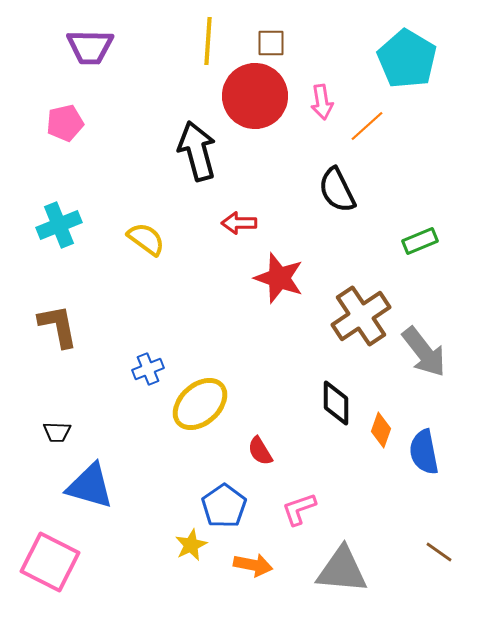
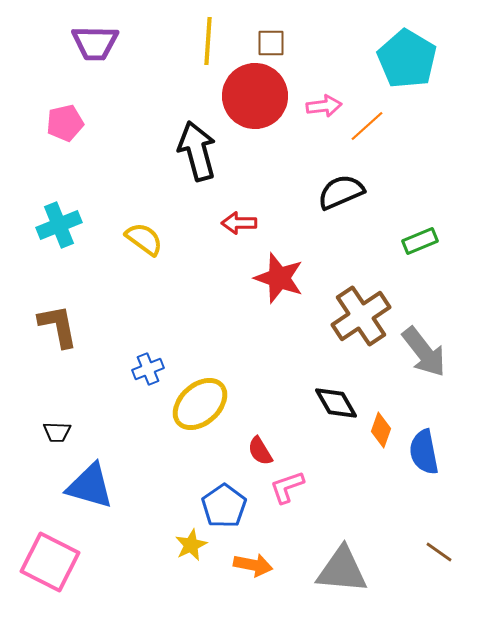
purple trapezoid: moved 5 px right, 4 px up
pink arrow: moved 2 px right, 4 px down; rotated 88 degrees counterclockwise
black semicircle: moved 4 px right, 2 px down; rotated 93 degrees clockwise
yellow semicircle: moved 2 px left
black diamond: rotated 30 degrees counterclockwise
pink L-shape: moved 12 px left, 22 px up
